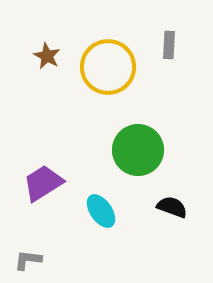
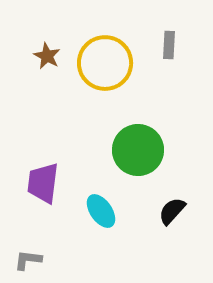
yellow circle: moved 3 px left, 4 px up
purple trapezoid: rotated 51 degrees counterclockwise
black semicircle: moved 4 px down; rotated 68 degrees counterclockwise
